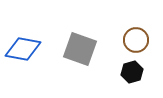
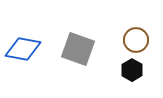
gray square: moved 2 px left
black hexagon: moved 2 px up; rotated 15 degrees counterclockwise
